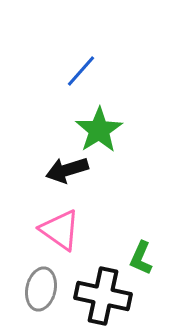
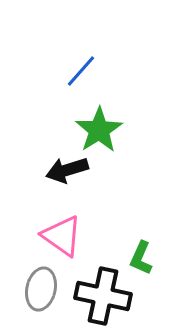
pink triangle: moved 2 px right, 6 px down
